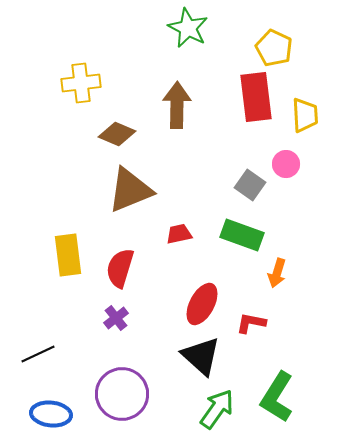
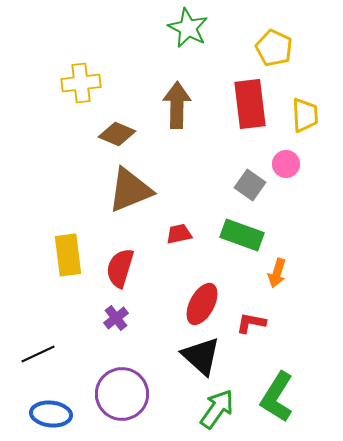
red rectangle: moved 6 px left, 7 px down
